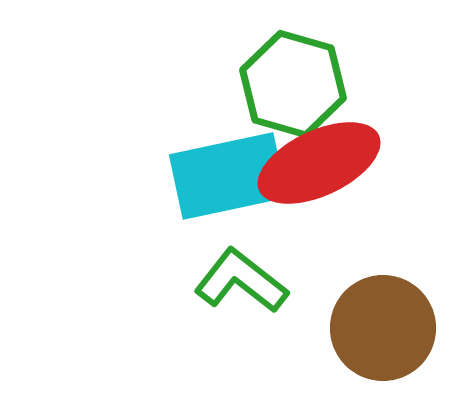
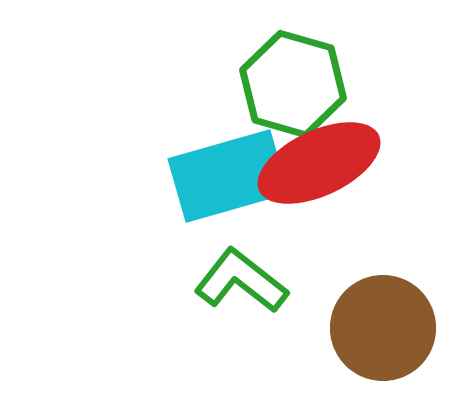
cyan rectangle: rotated 4 degrees counterclockwise
